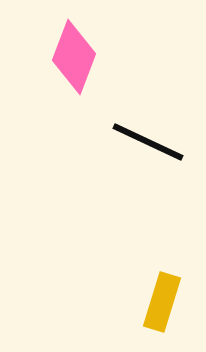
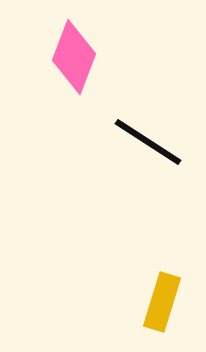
black line: rotated 8 degrees clockwise
